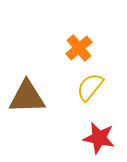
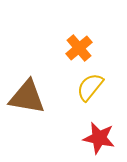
brown triangle: rotated 12 degrees clockwise
